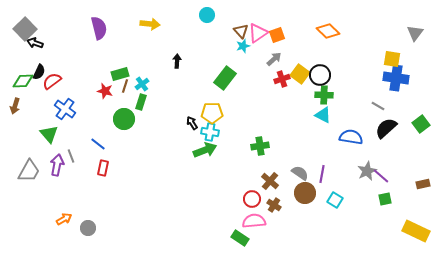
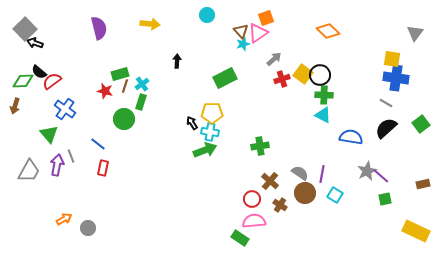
orange square at (277, 35): moved 11 px left, 17 px up
cyan star at (243, 46): moved 2 px up
black semicircle at (39, 72): rotated 105 degrees clockwise
yellow square at (300, 74): moved 3 px right
green rectangle at (225, 78): rotated 25 degrees clockwise
gray line at (378, 106): moved 8 px right, 3 px up
cyan square at (335, 200): moved 5 px up
brown cross at (274, 205): moved 6 px right
